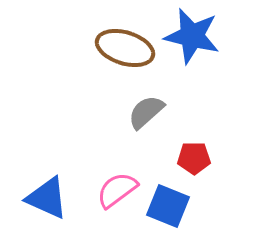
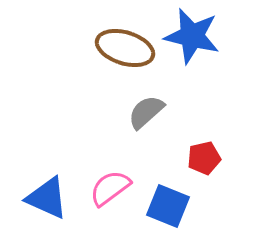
red pentagon: moved 10 px right; rotated 12 degrees counterclockwise
pink semicircle: moved 7 px left, 2 px up
